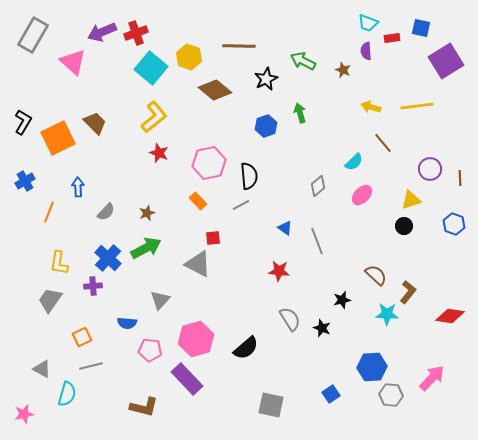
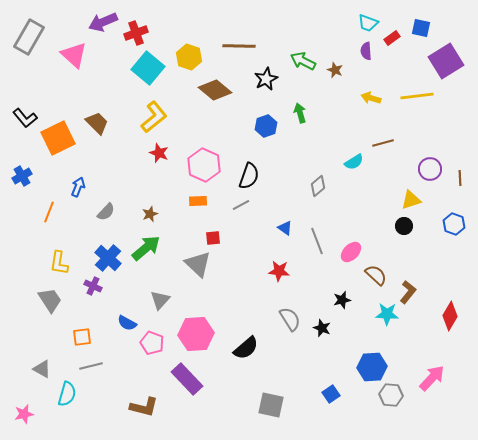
purple arrow at (102, 32): moved 1 px right, 10 px up
gray rectangle at (33, 35): moved 4 px left, 2 px down
red rectangle at (392, 38): rotated 28 degrees counterclockwise
pink triangle at (73, 62): moved 1 px right, 7 px up
cyan square at (151, 68): moved 3 px left
brown star at (343, 70): moved 8 px left
yellow line at (417, 106): moved 10 px up
yellow arrow at (371, 107): moved 9 px up
black L-shape at (23, 122): moved 2 px right, 4 px up; rotated 110 degrees clockwise
brown trapezoid at (95, 123): moved 2 px right
brown line at (383, 143): rotated 65 degrees counterclockwise
cyan semicircle at (354, 162): rotated 12 degrees clockwise
pink hexagon at (209, 163): moved 5 px left, 2 px down; rotated 24 degrees counterclockwise
black semicircle at (249, 176): rotated 24 degrees clockwise
blue cross at (25, 181): moved 3 px left, 5 px up
blue arrow at (78, 187): rotated 24 degrees clockwise
pink ellipse at (362, 195): moved 11 px left, 57 px down
orange rectangle at (198, 201): rotated 48 degrees counterclockwise
brown star at (147, 213): moved 3 px right, 1 px down
green arrow at (146, 248): rotated 12 degrees counterclockwise
gray triangle at (198, 264): rotated 16 degrees clockwise
purple cross at (93, 286): rotated 30 degrees clockwise
gray trapezoid at (50, 300): rotated 112 degrees clockwise
red diamond at (450, 316): rotated 68 degrees counterclockwise
blue semicircle at (127, 323): rotated 24 degrees clockwise
orange square at (82, 337): rotated 18 degrees clockwise
pink hexagon at (196, 339): moved 5 px up; rotated 12 degrees clockwise
pink pentagon at (150, 350): moved 2 px right, 7 px up; rotated 15 degrees clockwise
